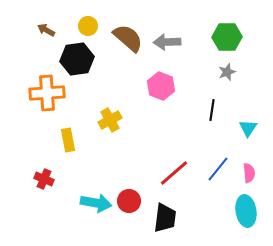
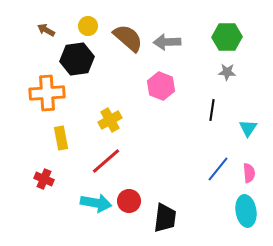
gray star: rotated 24 degrees clockwise
yellow rectangle: moved 7 px left, 2 px up
red line: moved 68 px left, 12 px up
